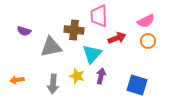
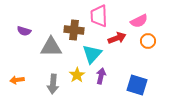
pink semicircle: moved 7 px left
gray triangle: rotated 10 degrees clockwise
yellow star: moved 1 px up; rotated 21 degrees clockwise
